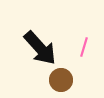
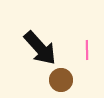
pink line: moved 3 px right, 3 px down; rotated 18 degrees counterclockwise
